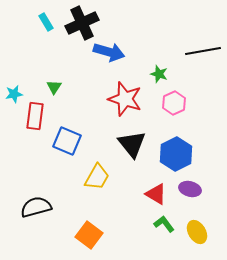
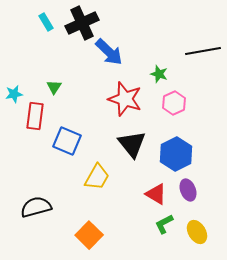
blue arrow: rotated 28 degrees clockwise
purple ellipse: moved 2 px left, 1 px down; rotated 55 degrees clockwise
green L-shape: rotated 80 degrees counterclockwise
orange square: rotated 8 degrees clockwise
